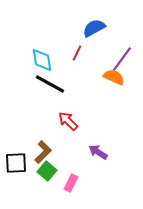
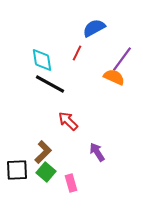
purple arrow: moved 1 px left; rotated 24 degrees clockwise
black square: moved 1 px right, 7 px down
green square: moved 1 px left, 1 px down
pink rectangle: rotated 42 degrees counterclockwise
